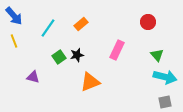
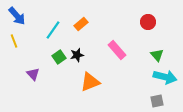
blue arrow: moved 3 px right
cyan line: moved 5 px right, 2 px down
pink rectangle: rotated 66 degrees counterclockwise
purple triangle: moved 3 px up; rotated 32 degrees clockwise
gray square: moved 8 px left, 1 px up
